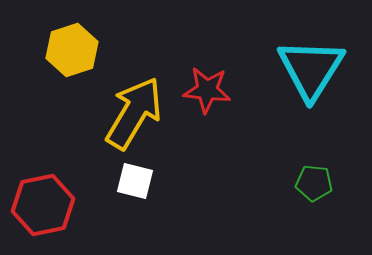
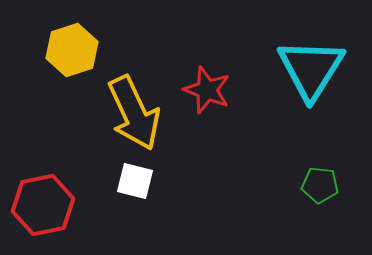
red star: rotated 15 degrees clockwise
yellow arrow: rotated 124 degrees clockwise
green pentagon: moved 6 px right, 2 px down
